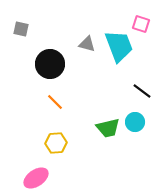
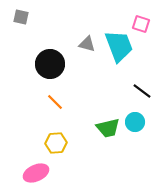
gray square: moved 12 px up
pink ellipse: moved 5 px up; rotated 10 degrees clockwise
